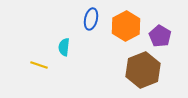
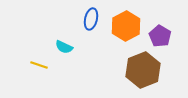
cyan semicircle: rotated 72 degrees counterclockwise
